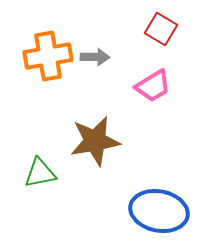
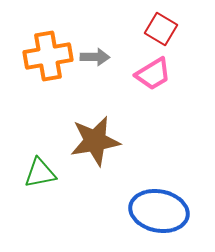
pink trapezoid: moved 12 px up
